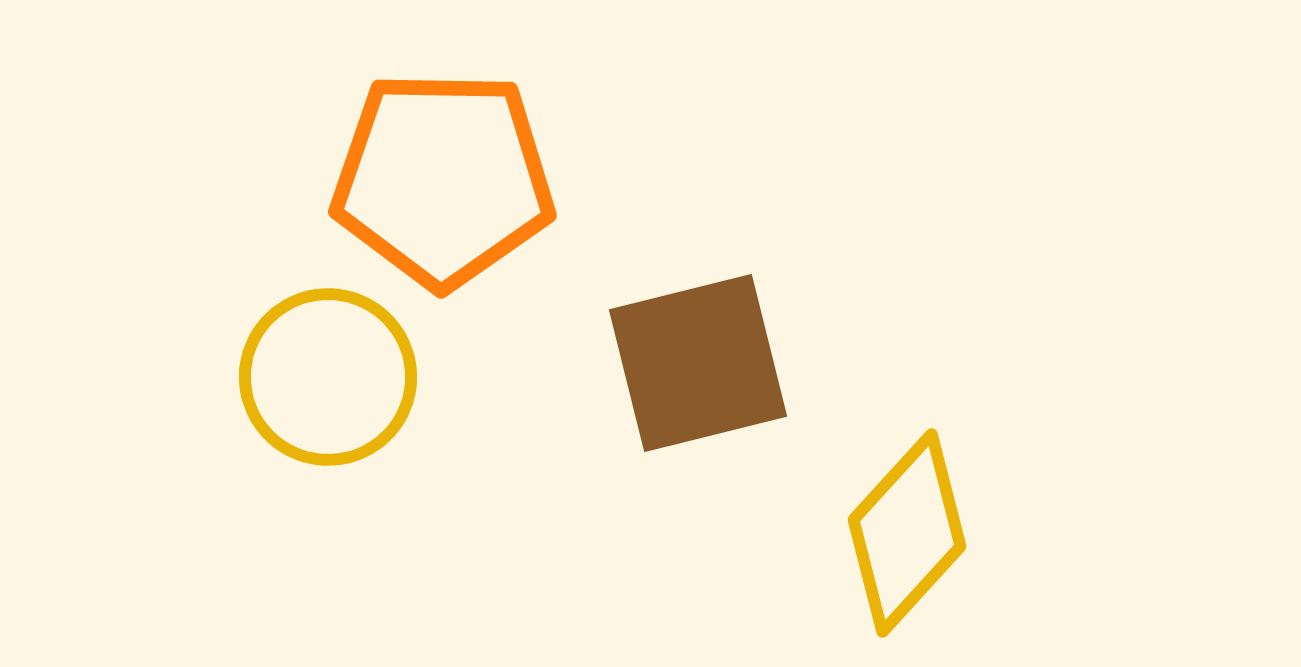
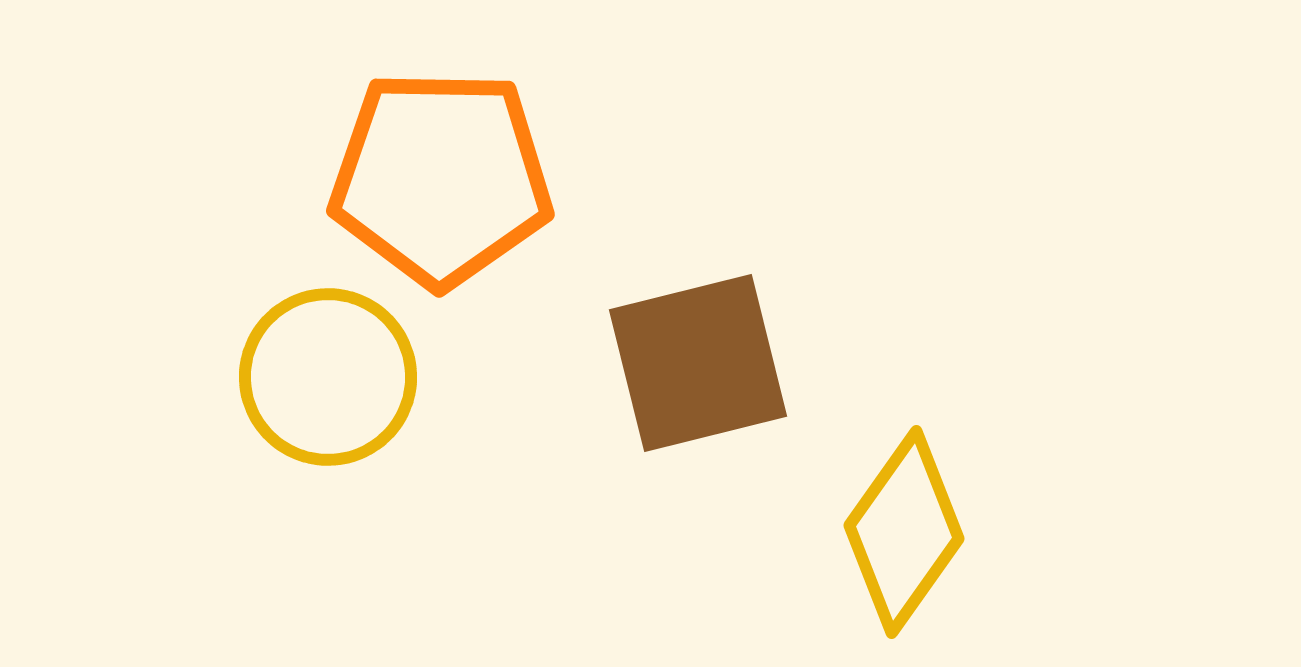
orange pentagon: moved 2 px left, 1 px up
yellow diamond: moved 3 px left, 1 px up; rotated 7 degrees counterclockwise
